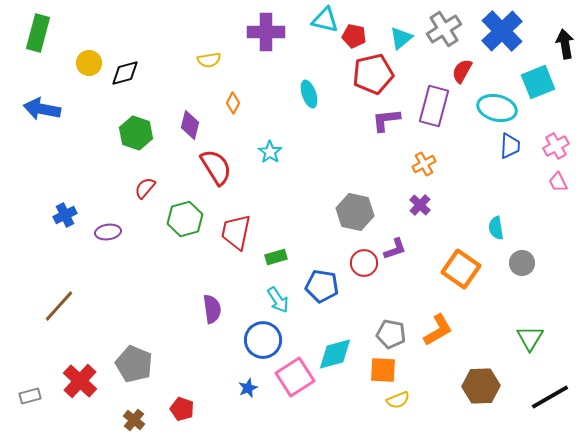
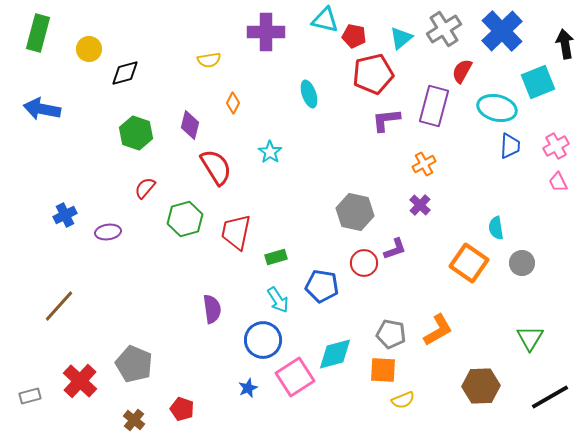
yellow circle at (89, 63): moved 14 px up
orange square at (461, 269): moved 8 px right, 6 px up
yellow semicircle at (398, 400): moved 5 px right
